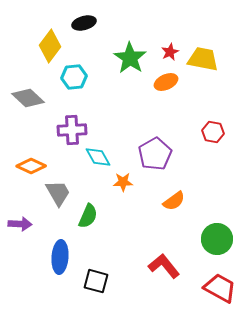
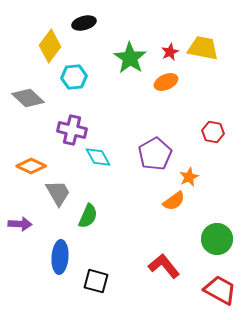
yellow trapezoid: moved 11 px up
purple cross: rotated 16 degrees clockwise
orange star: moved 66 px right, 5 px up; rotated 24 degrees counterclockwise
red trapezoid: moved 2 px down
